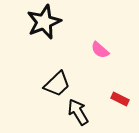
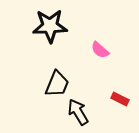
black star: moved 6 px right, 4 px down; rotated 20 degrees clockwise
black trapezoid: rotated 24 degrees counterclockwise
